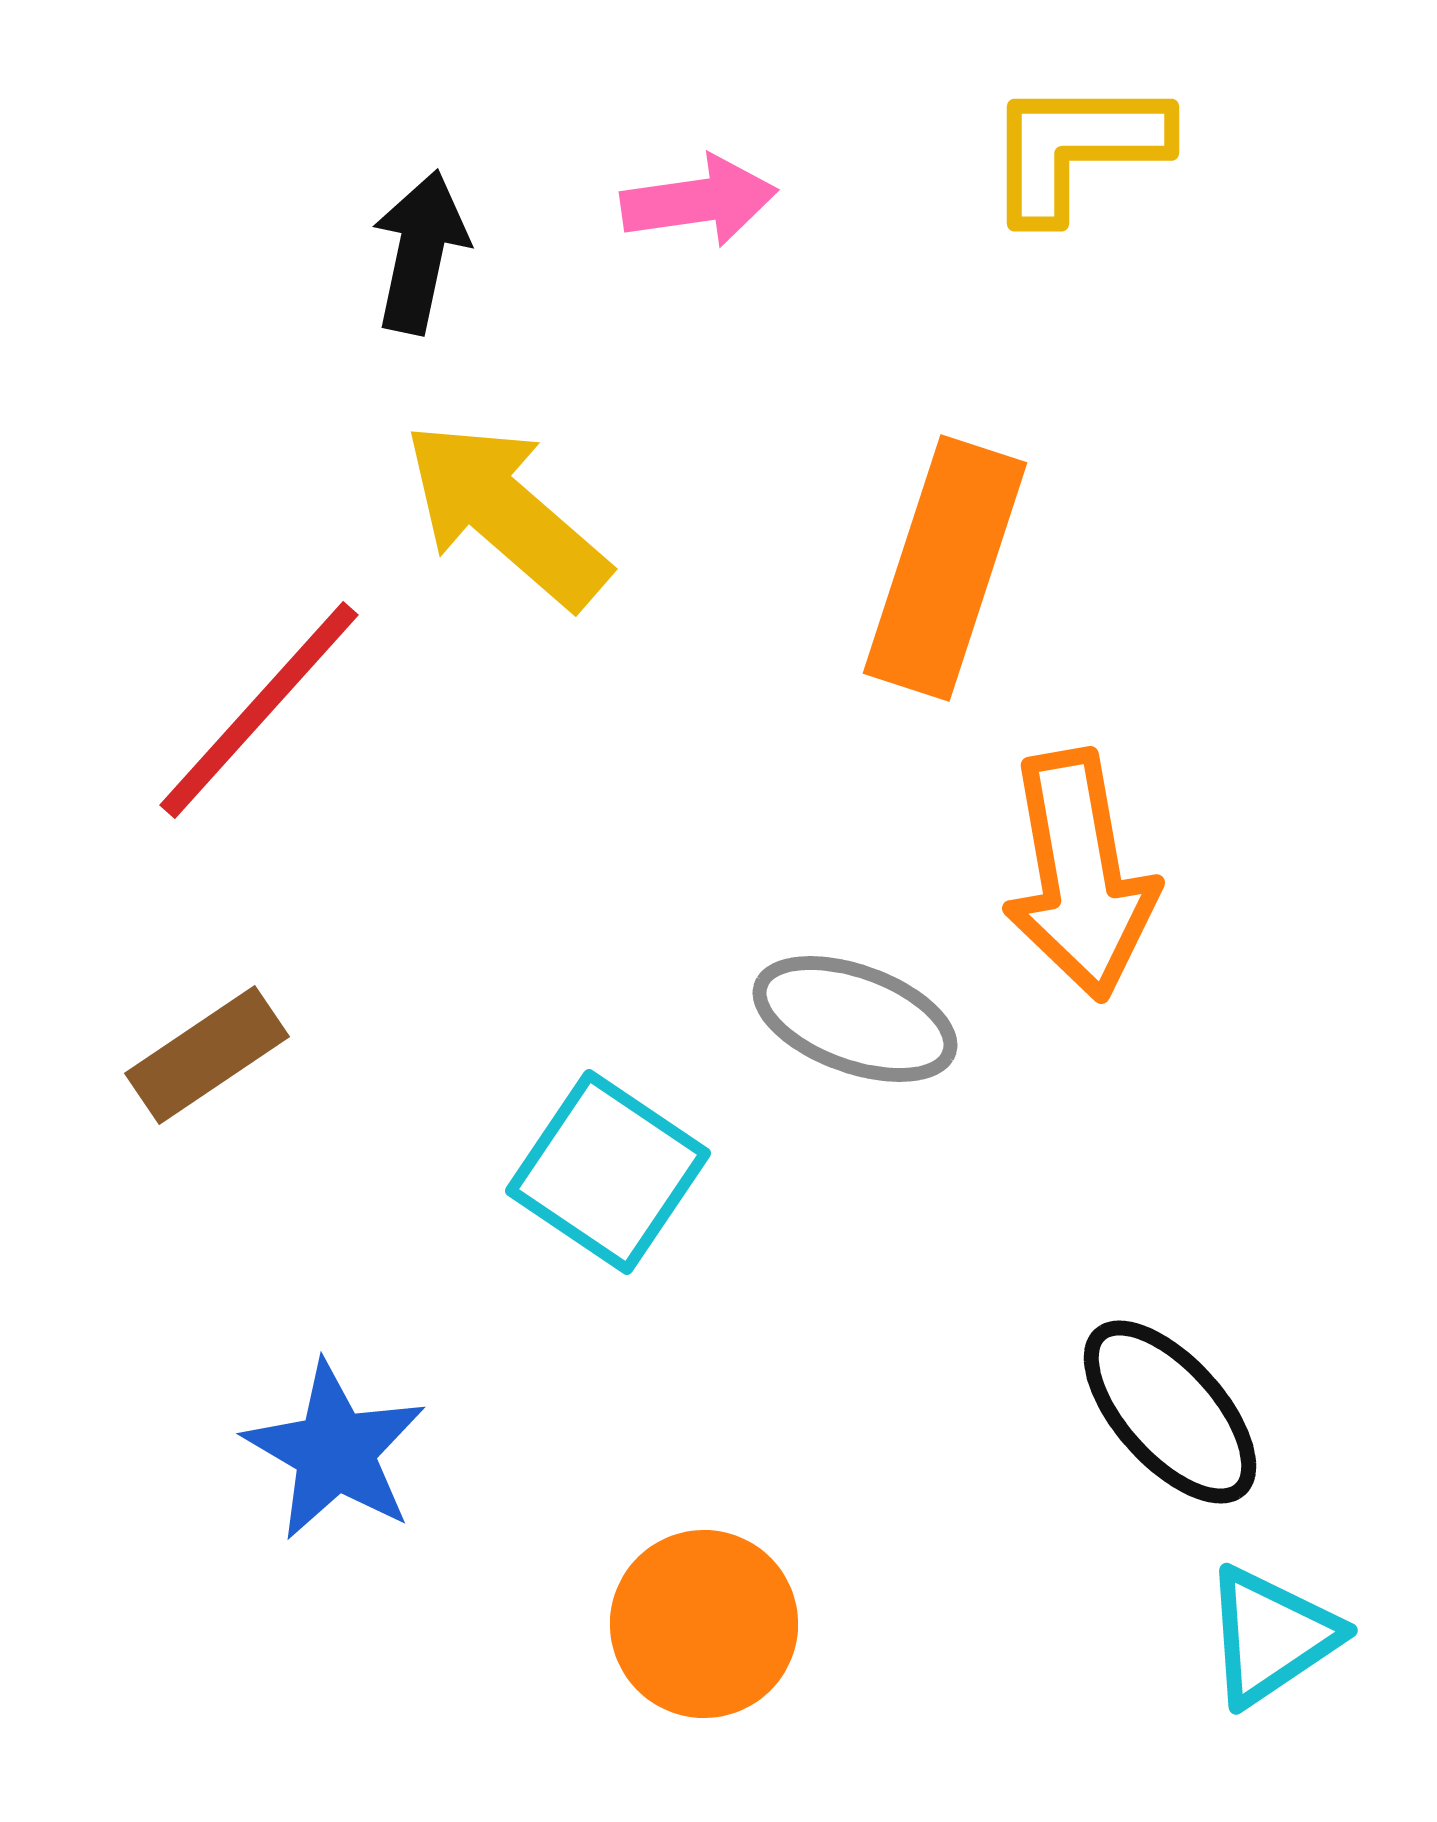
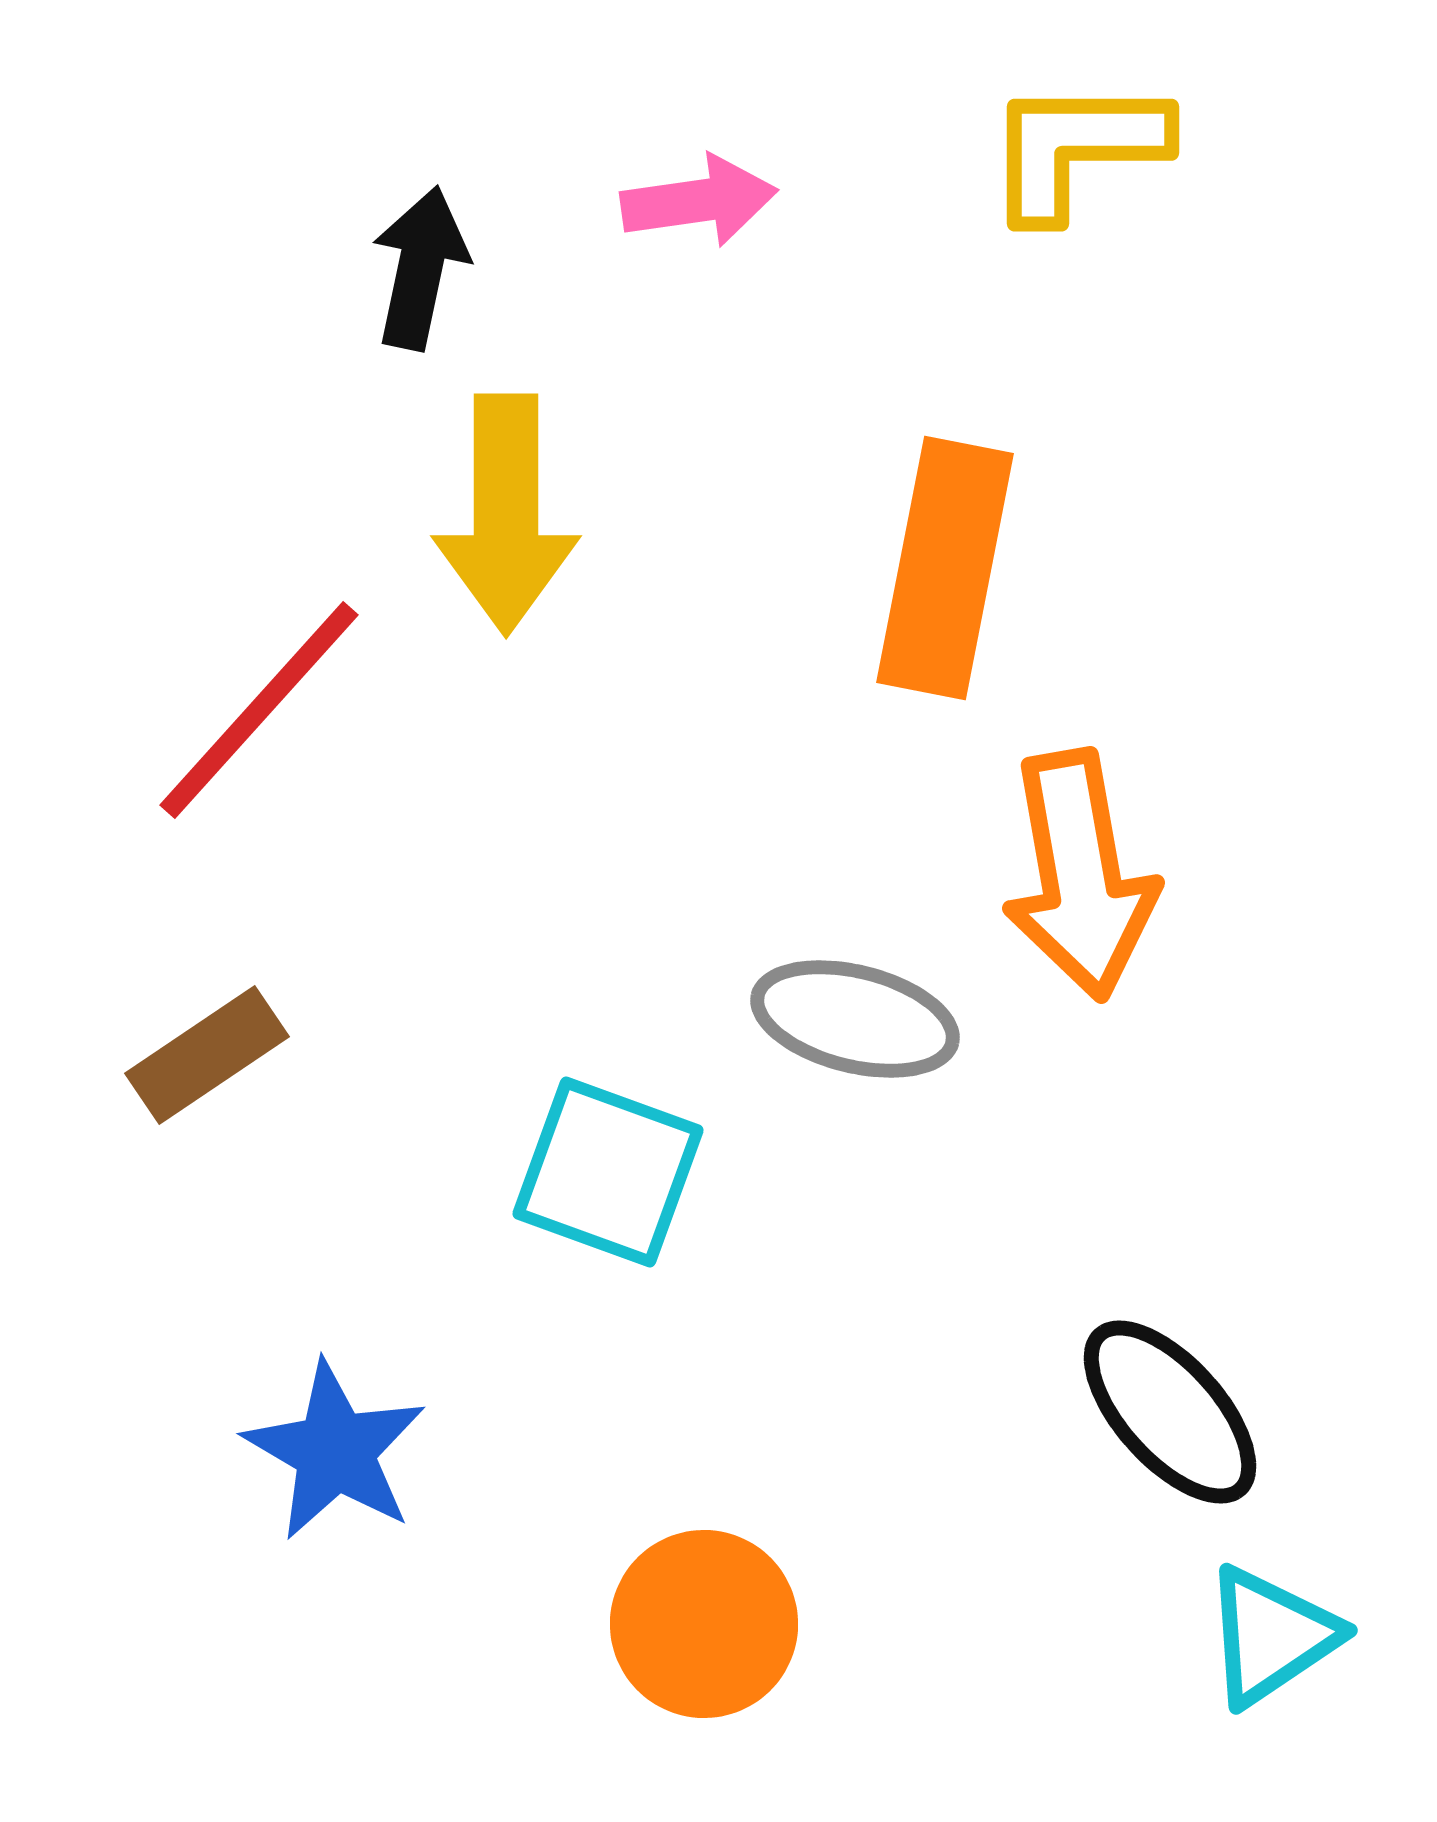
black arrow: moved 16 px down
yellow arrow: rotated 131 degrees counterclockwise
orange rectangle: rotated 7 degrees counterclockwise
gray ellipse: rotated 6 degrees counterclockwise
cyan square: rotated 14 degrees counterclockwise
